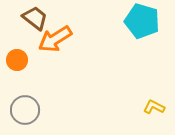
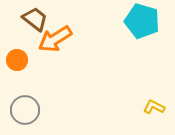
brown trapezoid: moved 1 px down
